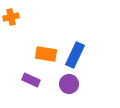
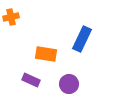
blue rectangle: moved 7 px right, 16 px up
